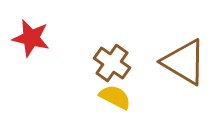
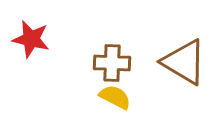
red star: moved 1 px down
brown cross: rotated 33 degrees counterclockwise
